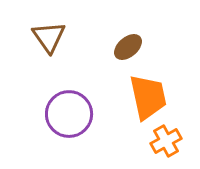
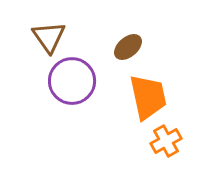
purple circle: moved 3 px right, 33 px up
